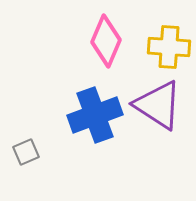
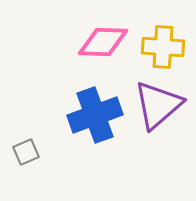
pink diamond: moved 3 px left, 1 px down; rotated 69 degrees clockwise
yellow cross: moved 6 px left
purple triangle: rotated 46 degrees clockwise
